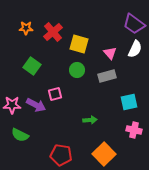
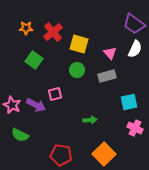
green square: moved 2 px right, 6 px up
pink star: rotated 24 degrees clockwise
pink cross: moved 1 px right, 2 px up; rotated 14 degrees clockwise
